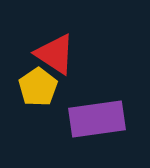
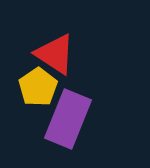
purple rectangle: moved 29 px left; rotated 60 degrees counterclockwise
